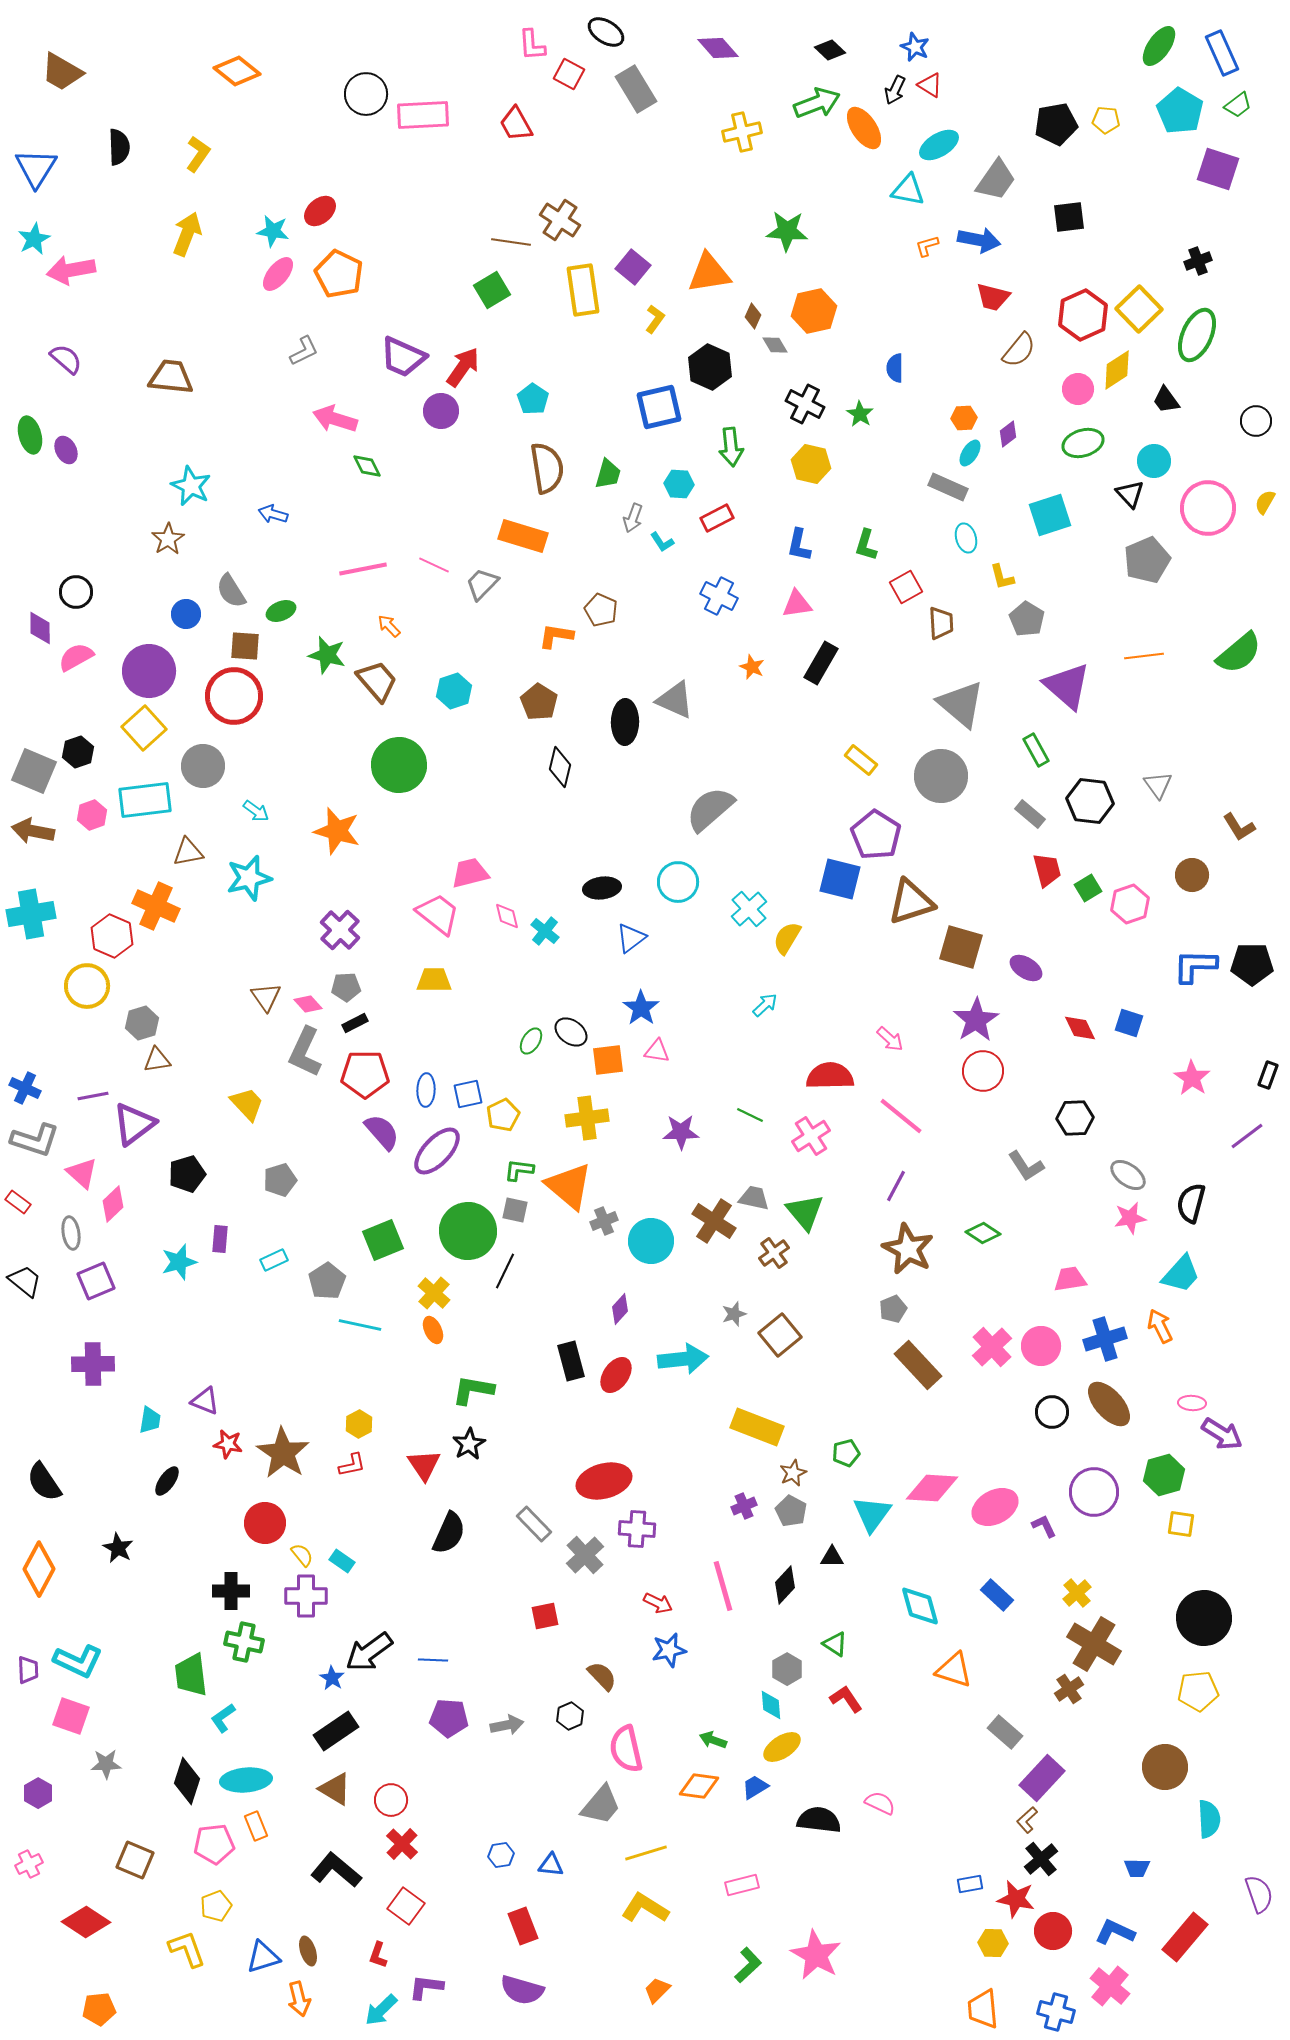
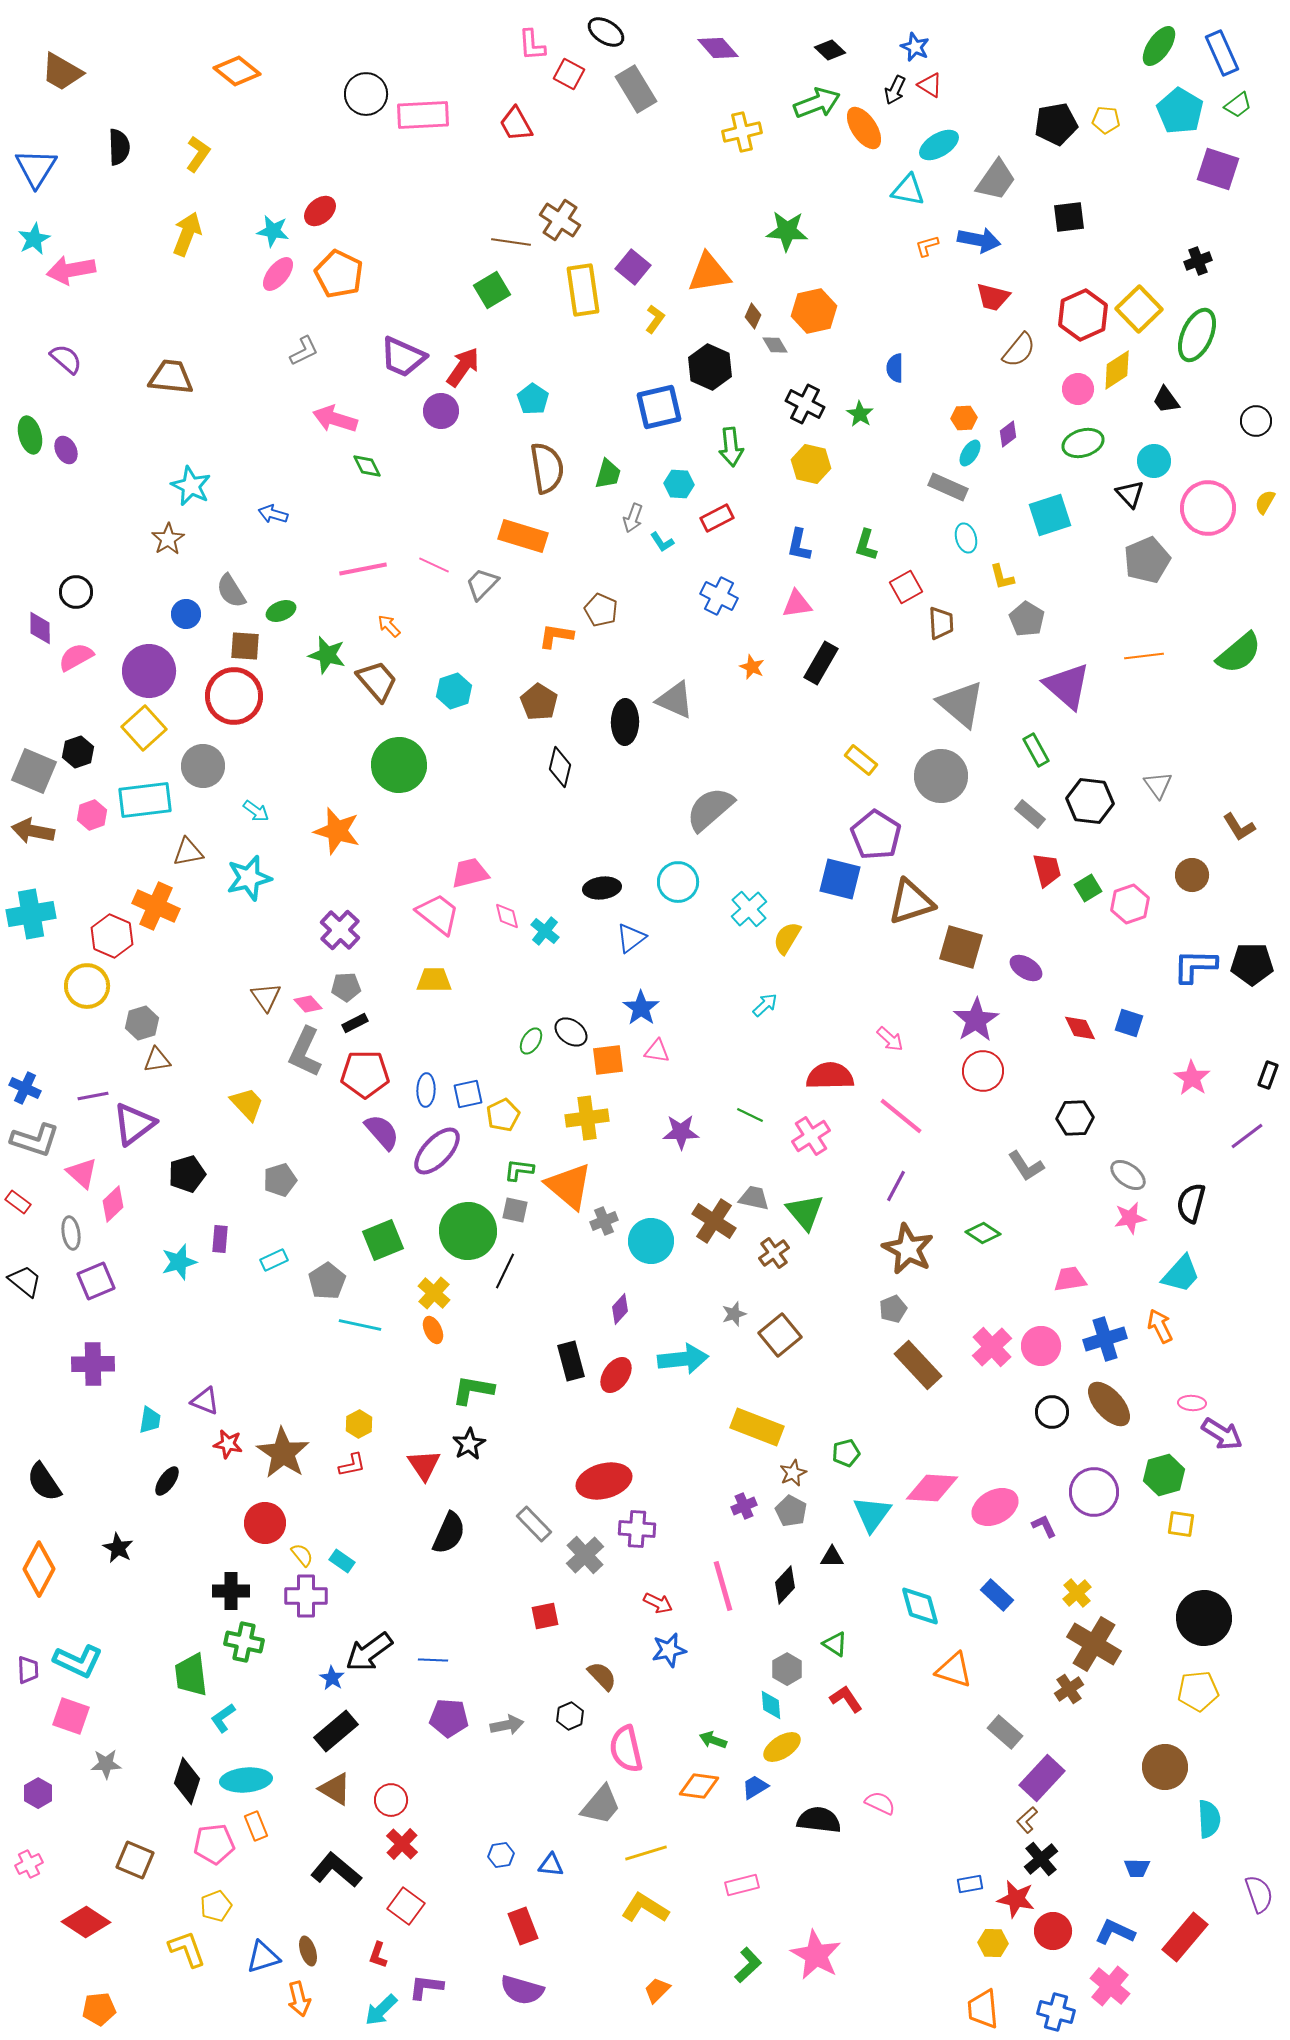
black rectangle at (336, 1731): rotated 6 degrees counterclockwise
